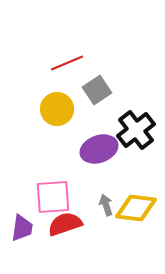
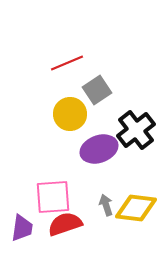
yellow circle: moved 13 px right, 5 px down
